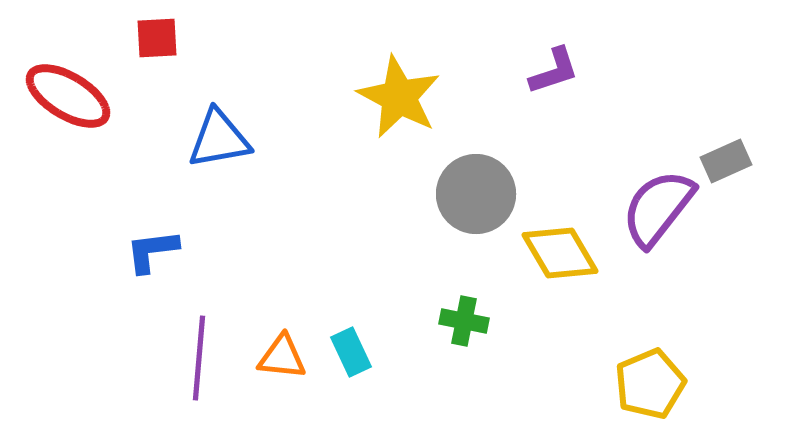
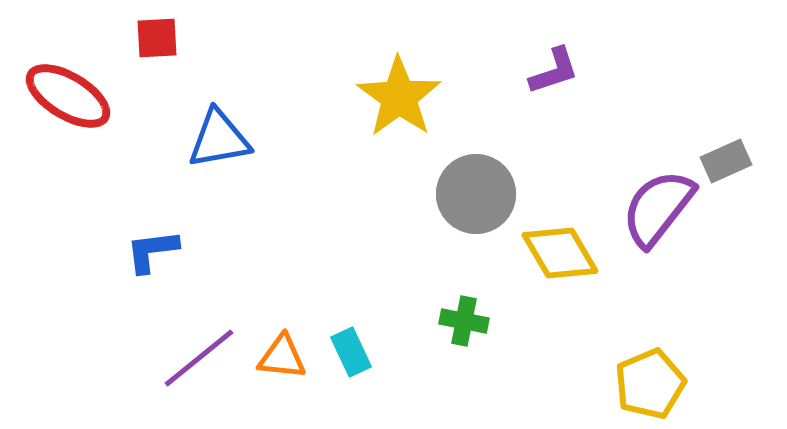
yellow star: rotated 8 degrees clockwise
purple line: rotated 46 degrees clockwise
